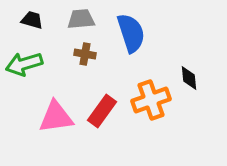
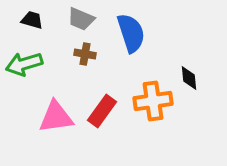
gray trapezoid: rotated 152 degrees counterclockwise
orange cross: moved 2 px right, 1 px down; rotated 12 degrees clockwise
